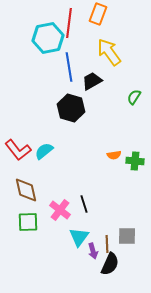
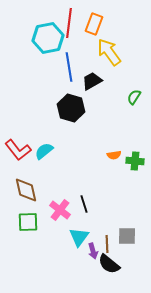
orange rectangle: moved 4 px left, 10 px down
black semicircle: moved 1 px left; rotated 105 degrees clockwise
